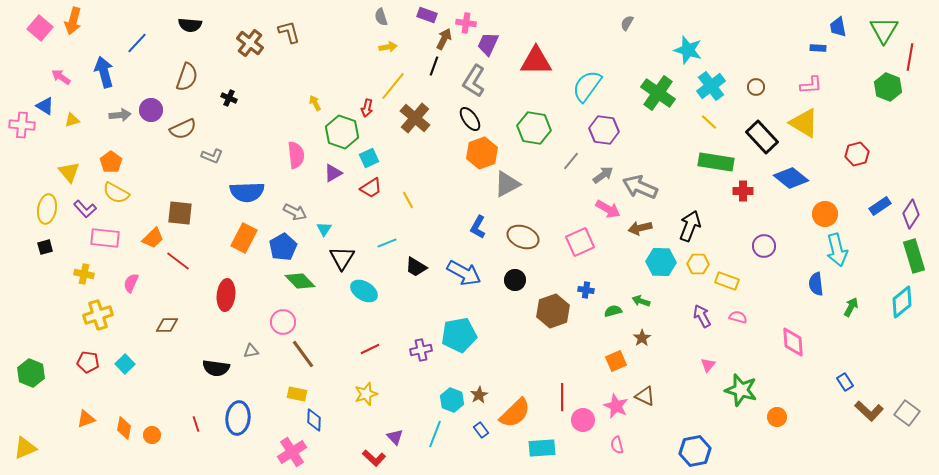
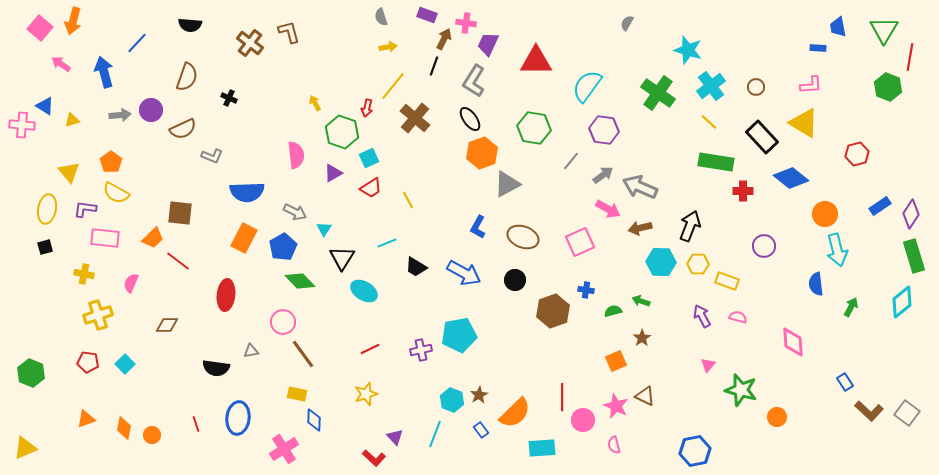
pink arrow at (61, 77): moved 13 px up
purple L-shape at (85, 209): rotated 140 degrees clockwise
pink semicircle at (617, 445): moved 3 px left
pink cross at (292, 452): moved 8 px left, 3 px up
